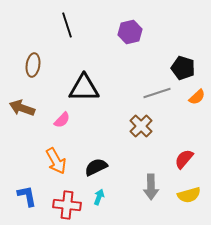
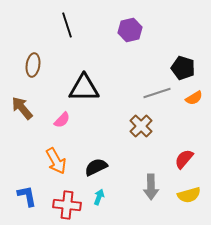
purple hexagon: moved 2 px up
orange semicircle: moved 3 px left, 1 px down; rotated 12 degrees clockwise
brown arrow: rotated 30 degrees clockwise
